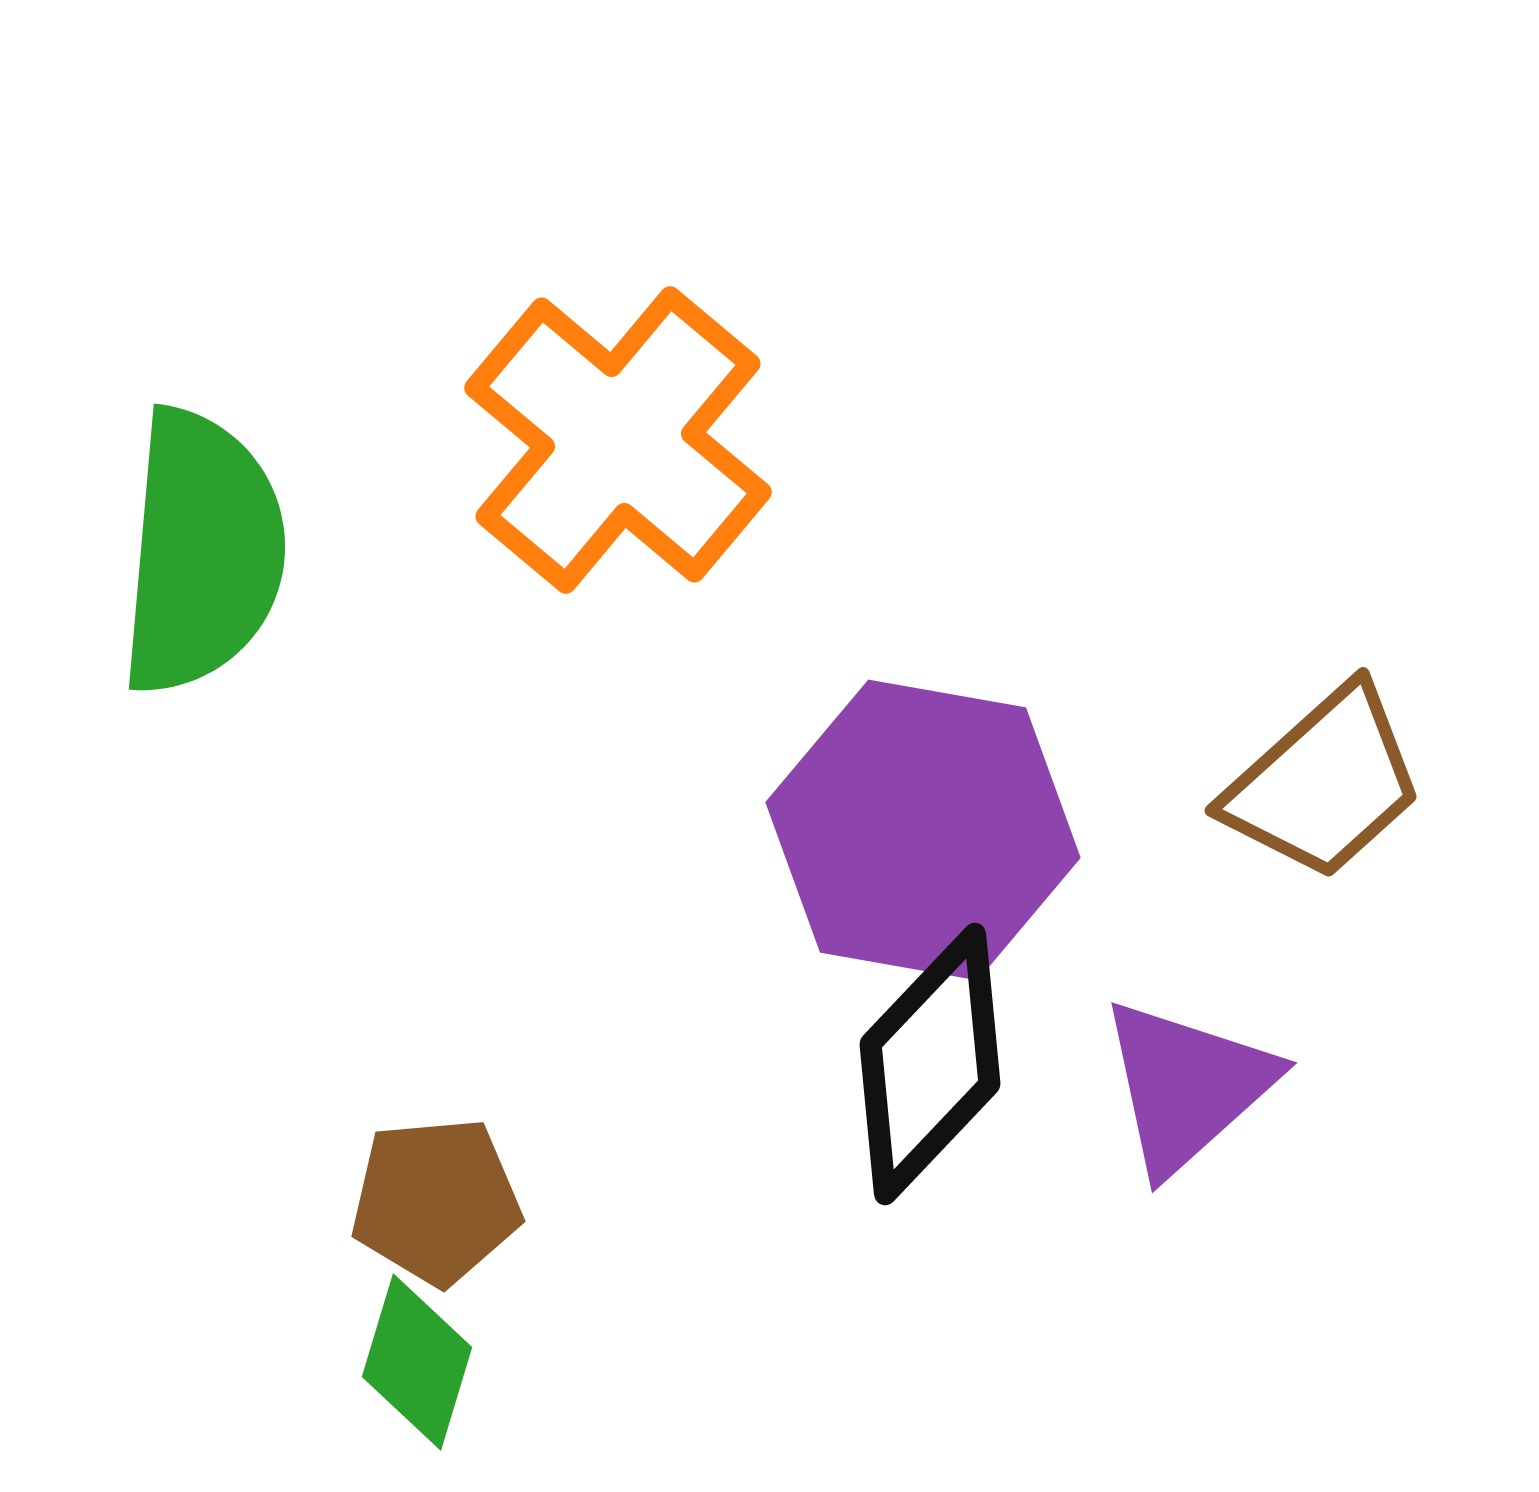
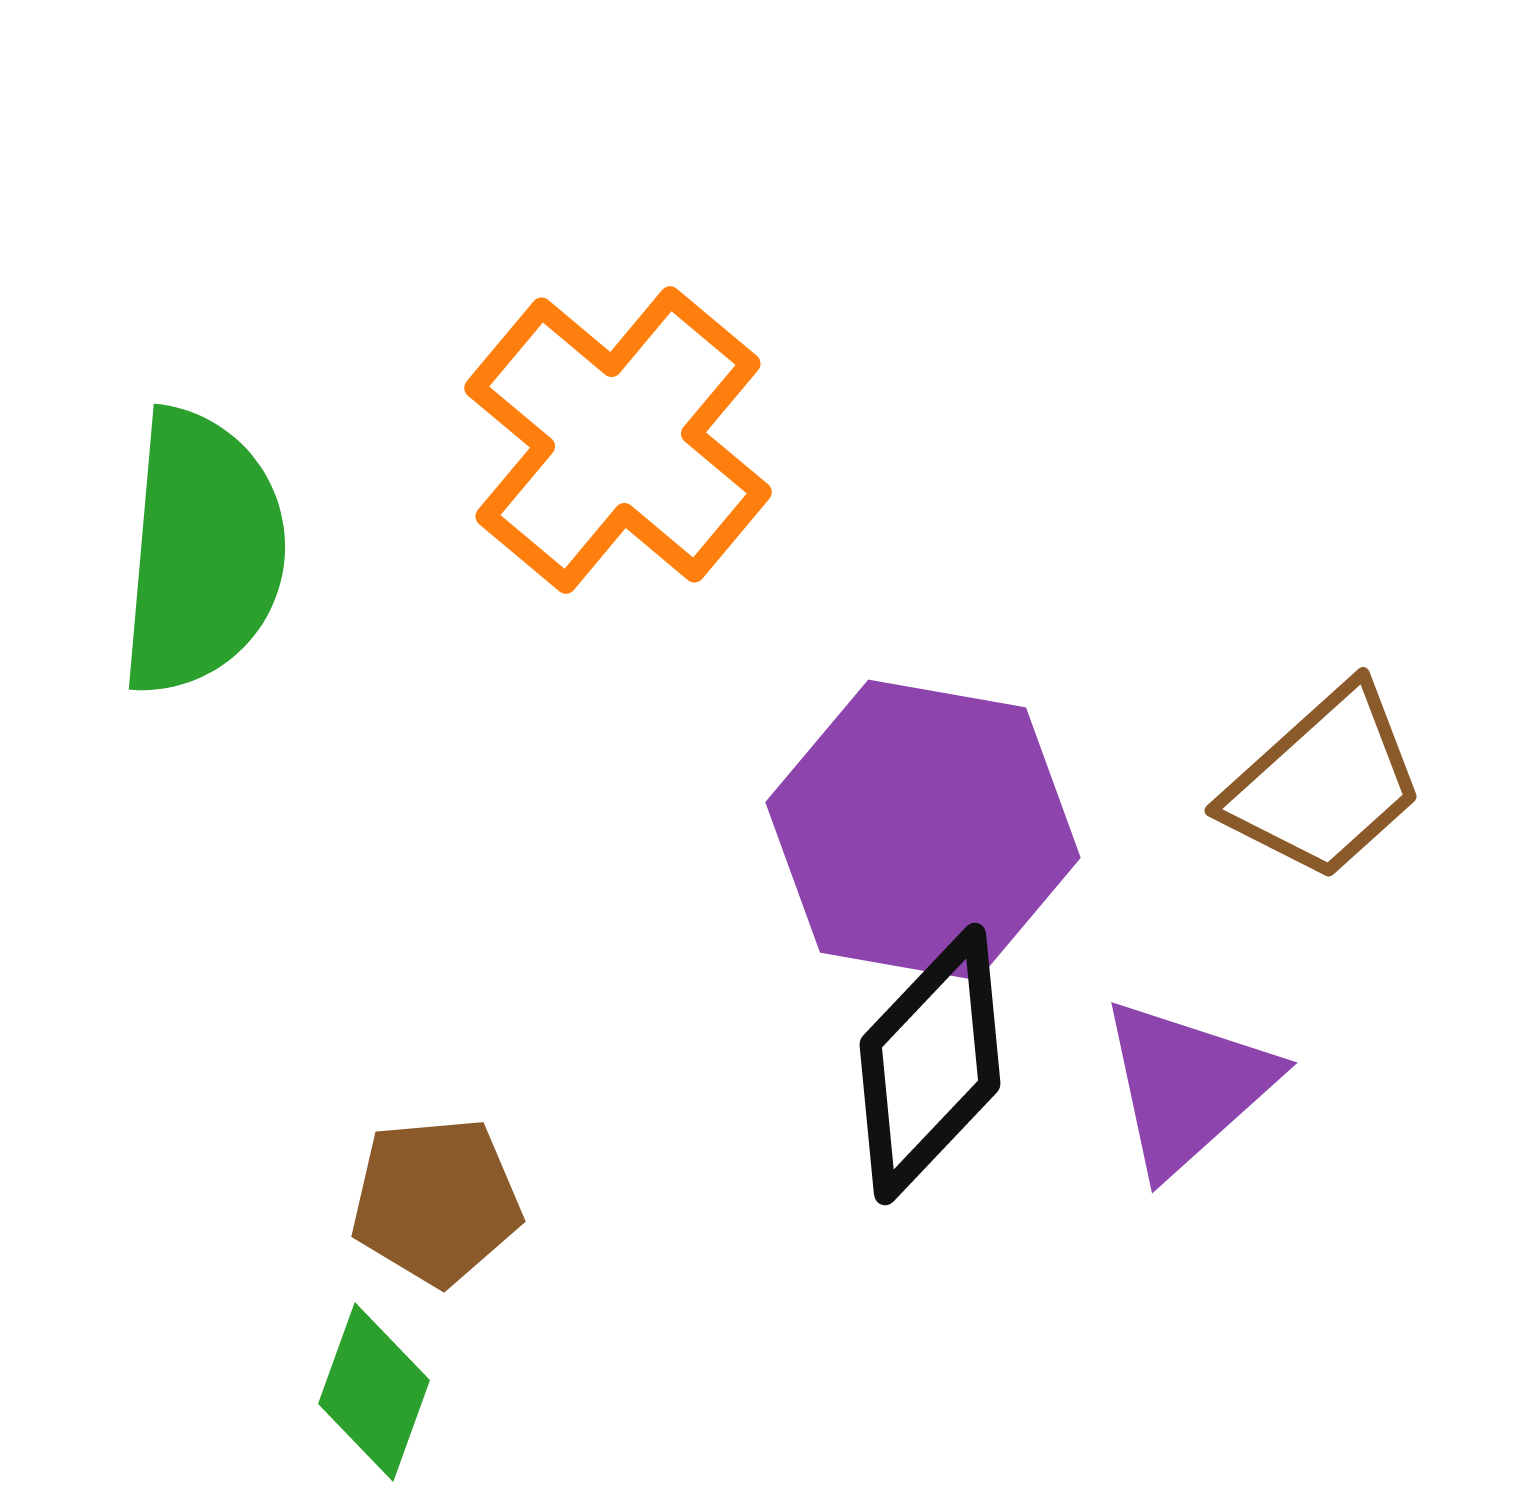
green diamond: moved 43 px left, 30 px down; rotated 3 degrees clockwise
